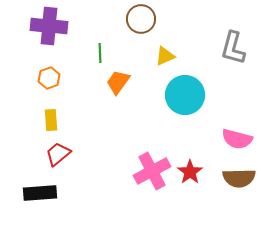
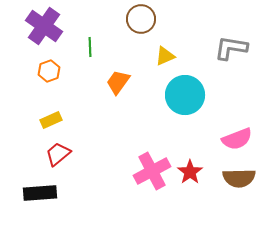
purple cross: moved 5 px left; rotated 30 degrees clockwise
gray L-shape: moved 2 px left; rotated 84 degrees clockwise
green line: moved 10 px left, 6 px up
orange hexagon: moved 7 px up
yellow rectangle: rotated 70 degrees clockwise
pink semicircle: rotated 36 degrees counterclockwise
